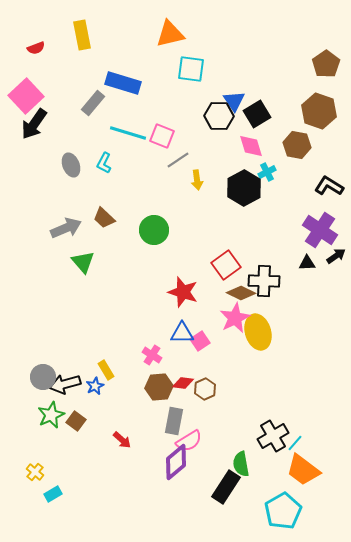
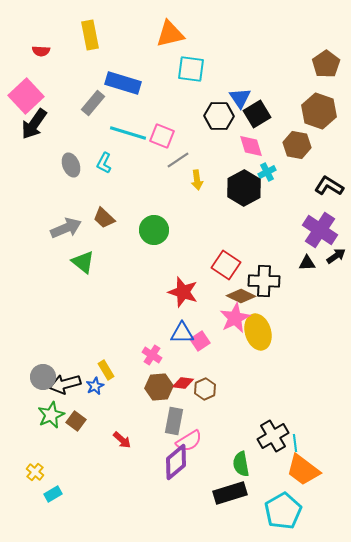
yellow rectangle at (82, 35): moved 8 px right
red semicircle at (36, 48): moved 5 px right, 3 px down; rotated 24 degrees clockwise
blue triangle at (234, 101): moved 6 px right, 3 px up
green triangle at (83, 262): rotated 10 degrees counterclockwise
red square at (226, 265): rotated 20 degrees counterclockwise
brown diamond at (241, 293): moved 3 px down
cyan line at (295, 443): rotated 48 degrees counterclockwise
black rectangle at (226, 487): moved 4 px right, 6 px down; rotated 40 degrees clockwise
